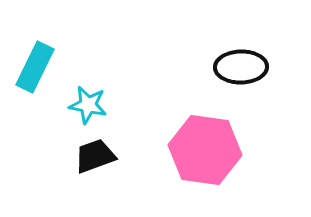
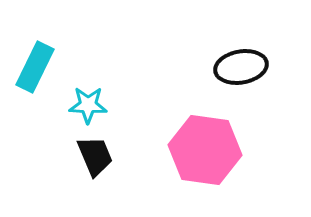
black ellipse: rotated 9 degrees counterclockwise
cyan star: rotated 9 degrees counterclockwise
black trapezoid: rotated 87 degrees clockwise
